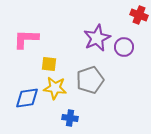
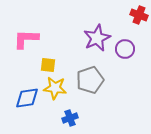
purple circle: moved 1 px right, 2 px down
yellow square: moved 1 px left, 1 px down
blue cross: rotated 28 degrees counterclockwise
